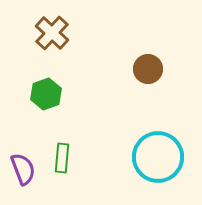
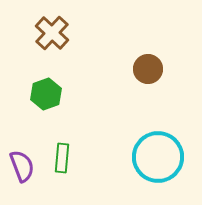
purple semicircle: moved 1 px left, 3 px up
